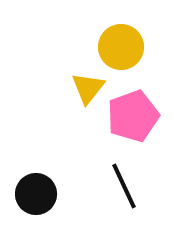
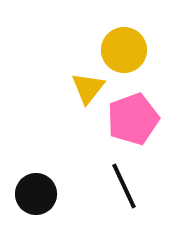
yellow circle: moved 3 px right, 3 px down
pink pentagon: moved 3 px down
